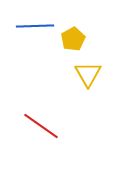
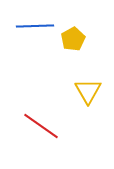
yellow triangle: moved 17 px down
